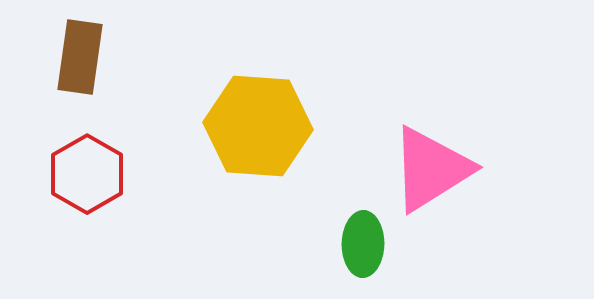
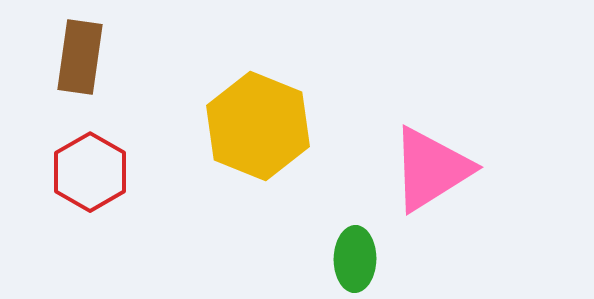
yellow hexagon: rotated 18 degrees clockwise
red hexagon: moved 3 px right, 2 px up
green ellipse: moved 8 px left, 15 px down
